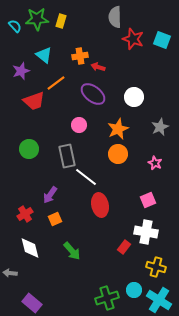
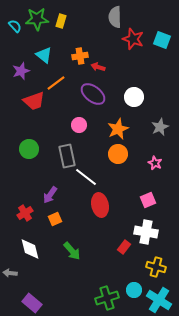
red cross: moved 1 px up
white diamond: moved 1 px down
